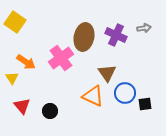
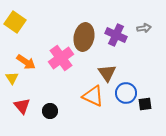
blue circle: moved 1 px right
